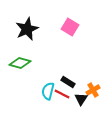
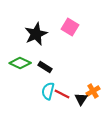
black star: moved 9 px right, 5 px down
green diamond: rotated 10 degrees clockwise
black rectangle: moved 23 px left, 15 px up
orange cross: moved 1 px down
